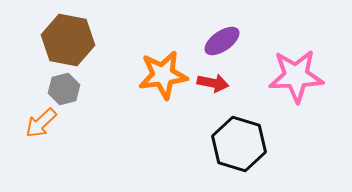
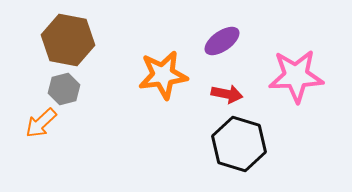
red arrow: moved 14 px right, 11 px down
